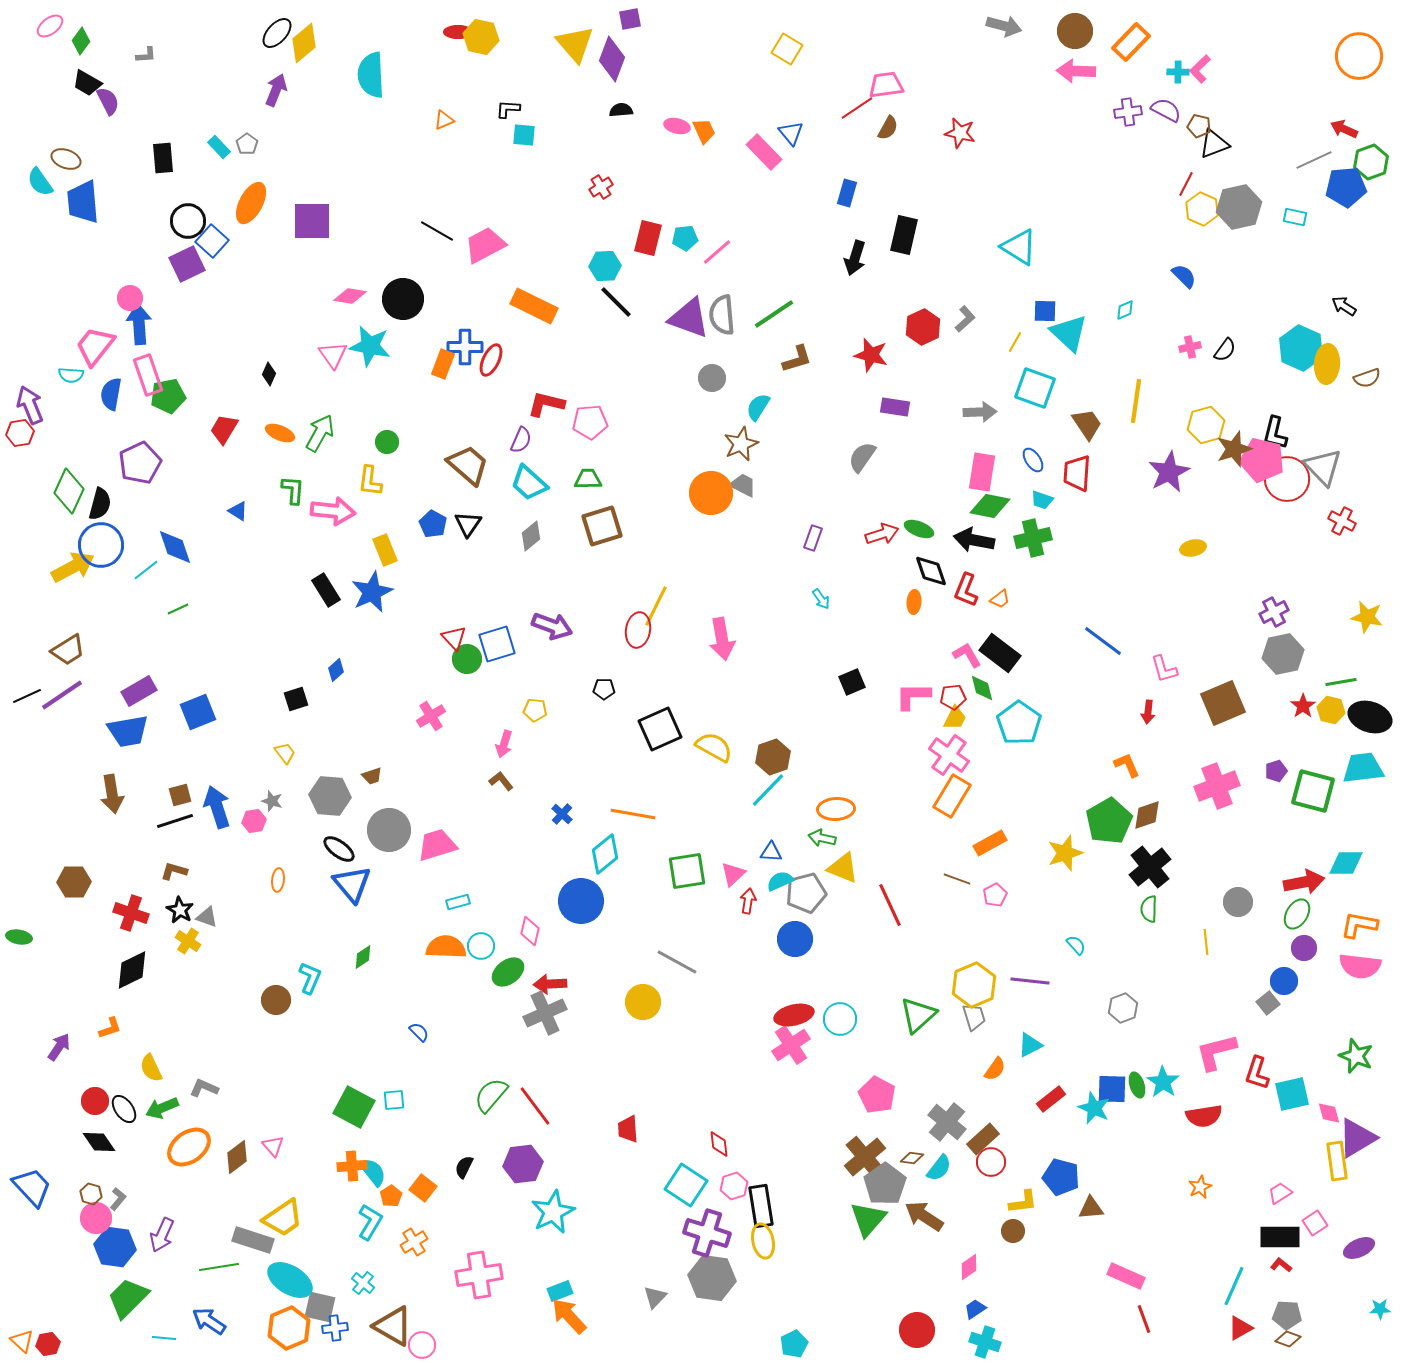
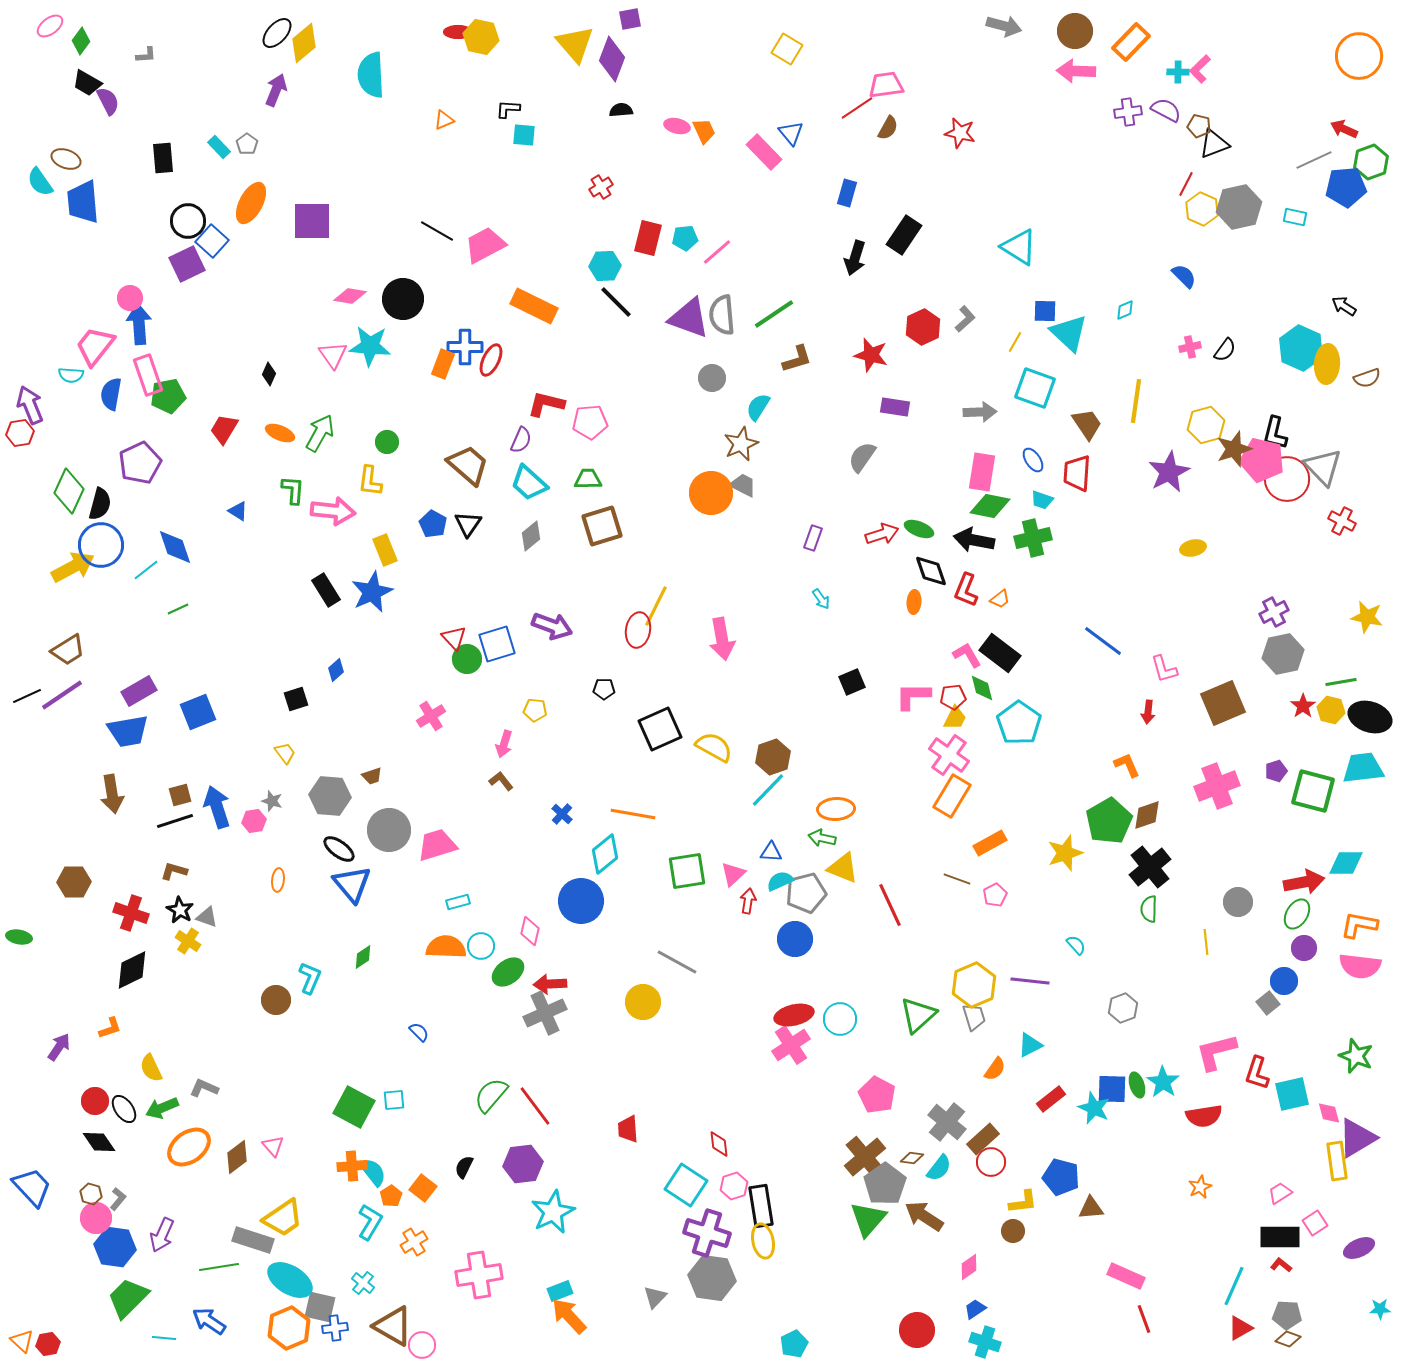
black rectangle at (904, 235): rotated 21 degrees clockwise
cyan star at (370, 346): rotated 6 degrees counterclockwise
